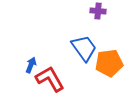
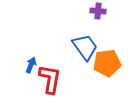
blue trapezoid: moved 1 px right, 1 px up
orange pentagon: moved 2 px left
red L-shape: rotated 40 degrees clockwise
